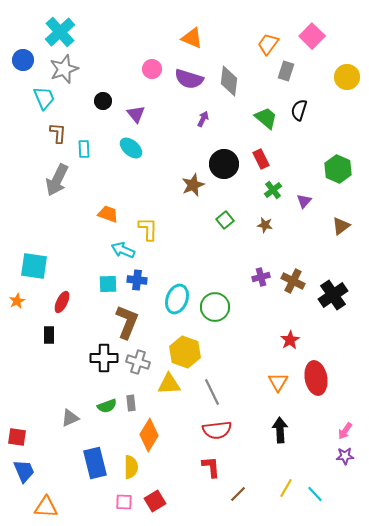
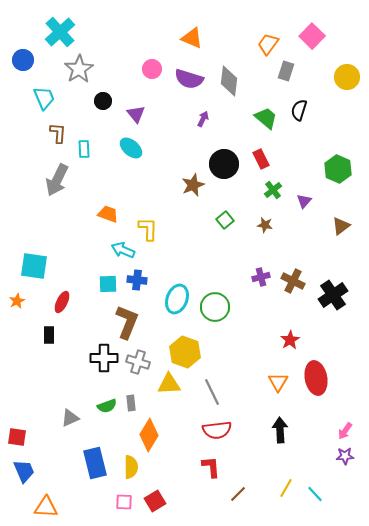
gray star at (64, 69): moved 15 px right; rotated 12 degrees counterclockwise
